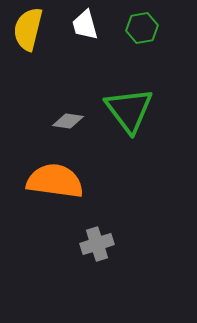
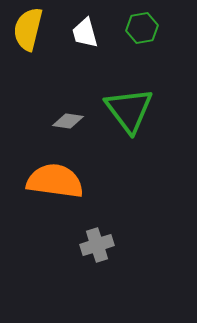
white trapezoid: moved 8 px down
gray cross: moved 1 px down
